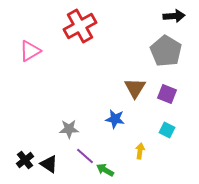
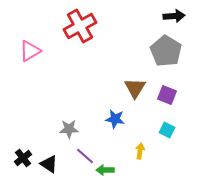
purple square: moved 1 px down
black cross: moved 2 px left, 2 px up
green arrow: rotated 30 degrees counterclockwise
